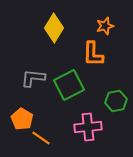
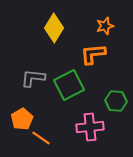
orange L-shape: rotated 84 degrees clockwise
green hexagon: rotated 15 degrees clockwise
orange pentagon: rotated 10 degrees clockwise
pink cross: moved 2 px right
